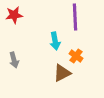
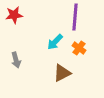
purple line: rotated 8 degrees clockwise
cyan arrow: moved 1 px down; rotated 54 degrees clockwise
orange cross: moved 3 px right, 8 px up
gray arrow: moved 2 px right
